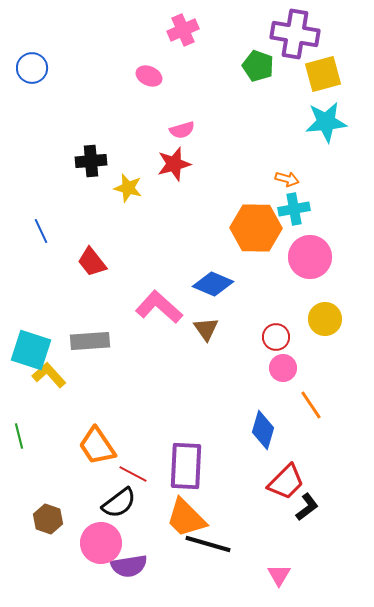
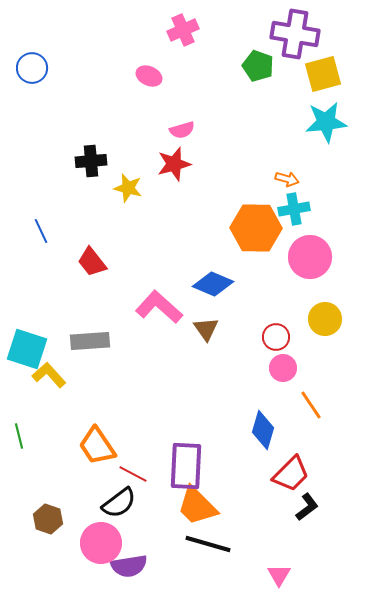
cyan square at (31, 350): moved 4 px left, 1 px up
red trapezoid at (286, 482): moved 5 px right, 8 px up
orange trapezoid at (186, 518): moved 11 px right, 12 px up
